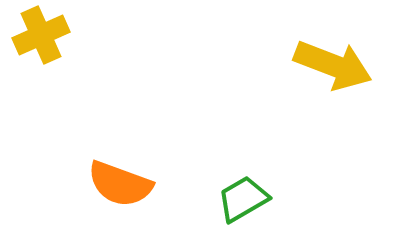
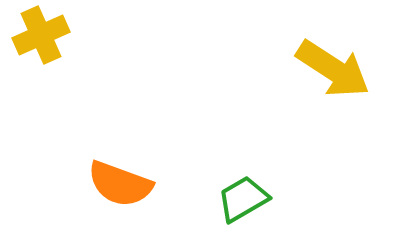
yellow arrow: moved 4 px down; rotated 12 degrees clockwise
